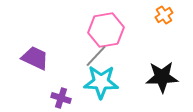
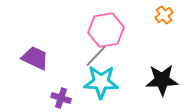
black star: moved 3 px down
